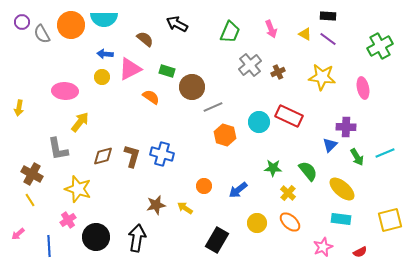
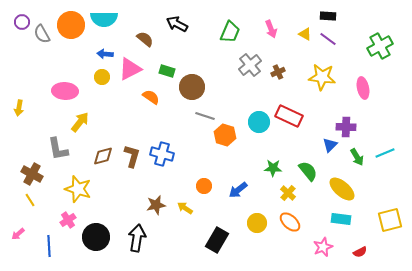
gray line at (213, 107): moved 8 px left, 9 px down; rotated 42 degrees clockwise
